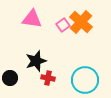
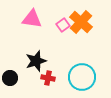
cyan circle: moved 3 px left, 3 px up
